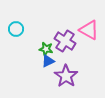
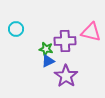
pink triangle: moved 2 px right, 2 px down; rotated 15 degrees counterclockwise
purple cross: rotated 35 degrees counterclockwise
